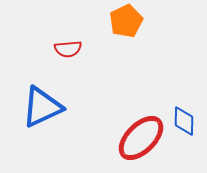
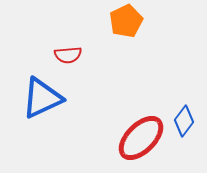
red semicircle: moved 6 px down
blue triangle: moved 9 px up
blue diamond: rotated 36 degrees clockwise
